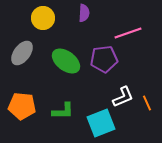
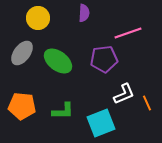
yellow circle: moved 5 px left
green ellipse: moved 8 px left
white L-shape: moved 1 px right, 3 px up
